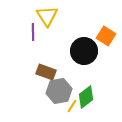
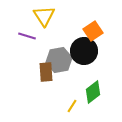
yellow triangle: moved 3 px left
purple line: moved 6 px left, 4 px down; rotated 72 degrees counterclockwise
orange square: moved 13 px left, 5 px up; rotated 24 degrees clockwise
brown rectangle: rotated 66 degrees clockwise
gray hexagon: moved 31 px up
green diamond: moved 7 px right, 5 px up
